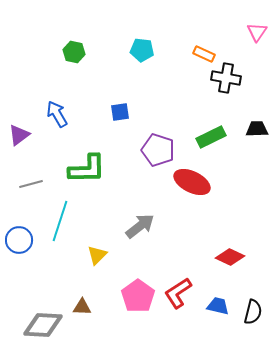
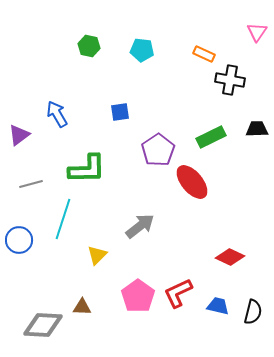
green hexagon: moved 15 px right, 6 px up
black cross: moved 4 px right, 2 px down
purple pentagon: rotated 20 degrees clockwise
red ellipse: rotated 24 degrees clockwise
cyan line: moved 3 px right, 2 px up
red L-shape: rotated 8 degrees clockwise
